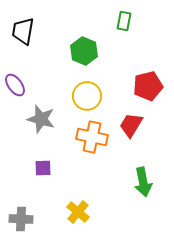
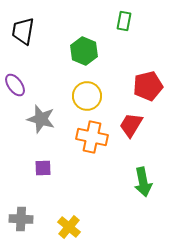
yellow cross: moved 9 px left, 15 px down
